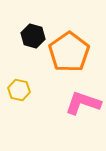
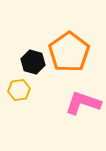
black hexagon: moved 26 px down
yellow hexagon: rotated 20 degrees counterclockwise
